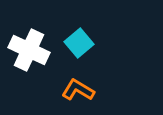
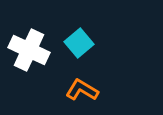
orange L-shape: moved 4 px right
